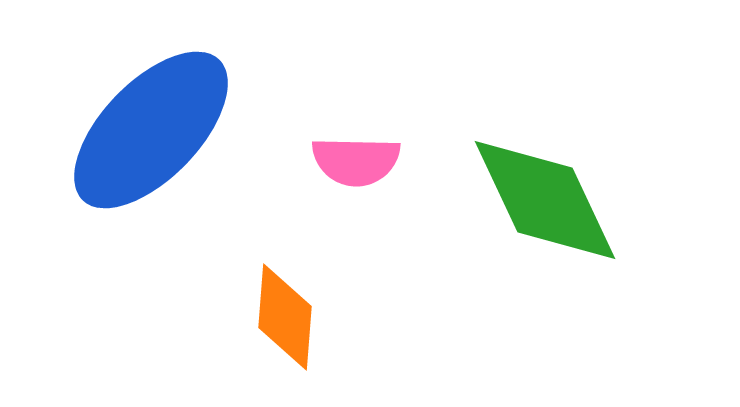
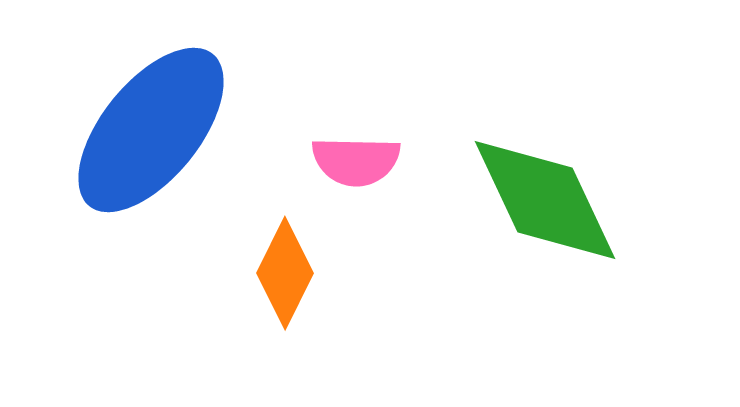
blue ellipse: rotated 5 degrees counterclockwise
orange diamond: moved 44 px up; rotated 22 degrees clockwise
